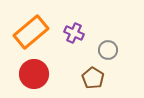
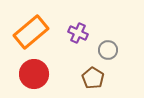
purple cross: moved 4 px right
